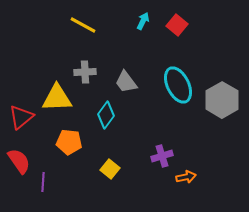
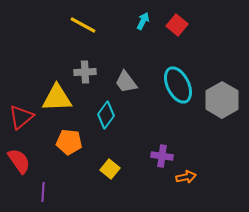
purple cross: rotated 25 degrees clockwise
purple line: moved 10 px down
